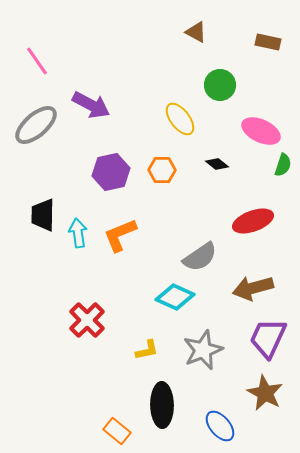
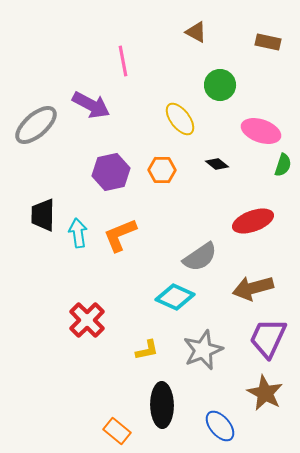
pink line: moved 86 px right; rotated 24 degrees clockwise
pink ellipse: rotated 6 degrees counterclockwise
